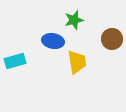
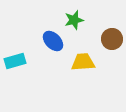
blue ellipse: rotated 35 degrees clockwise
yellow trapezoid: moved 6 px right; rotated 85 degrees counterclockwise
